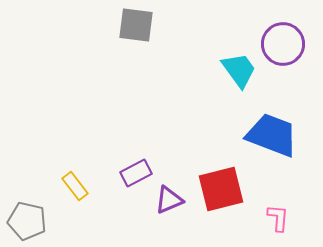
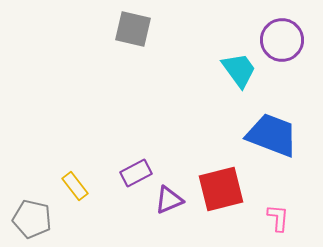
gray square: moved 3 px left, 4 px down; rotated 6 degrees clockwise
purple circle: moved 1 px left, 4 px up
gray pentagon: moved 5 px right, 2 px up
